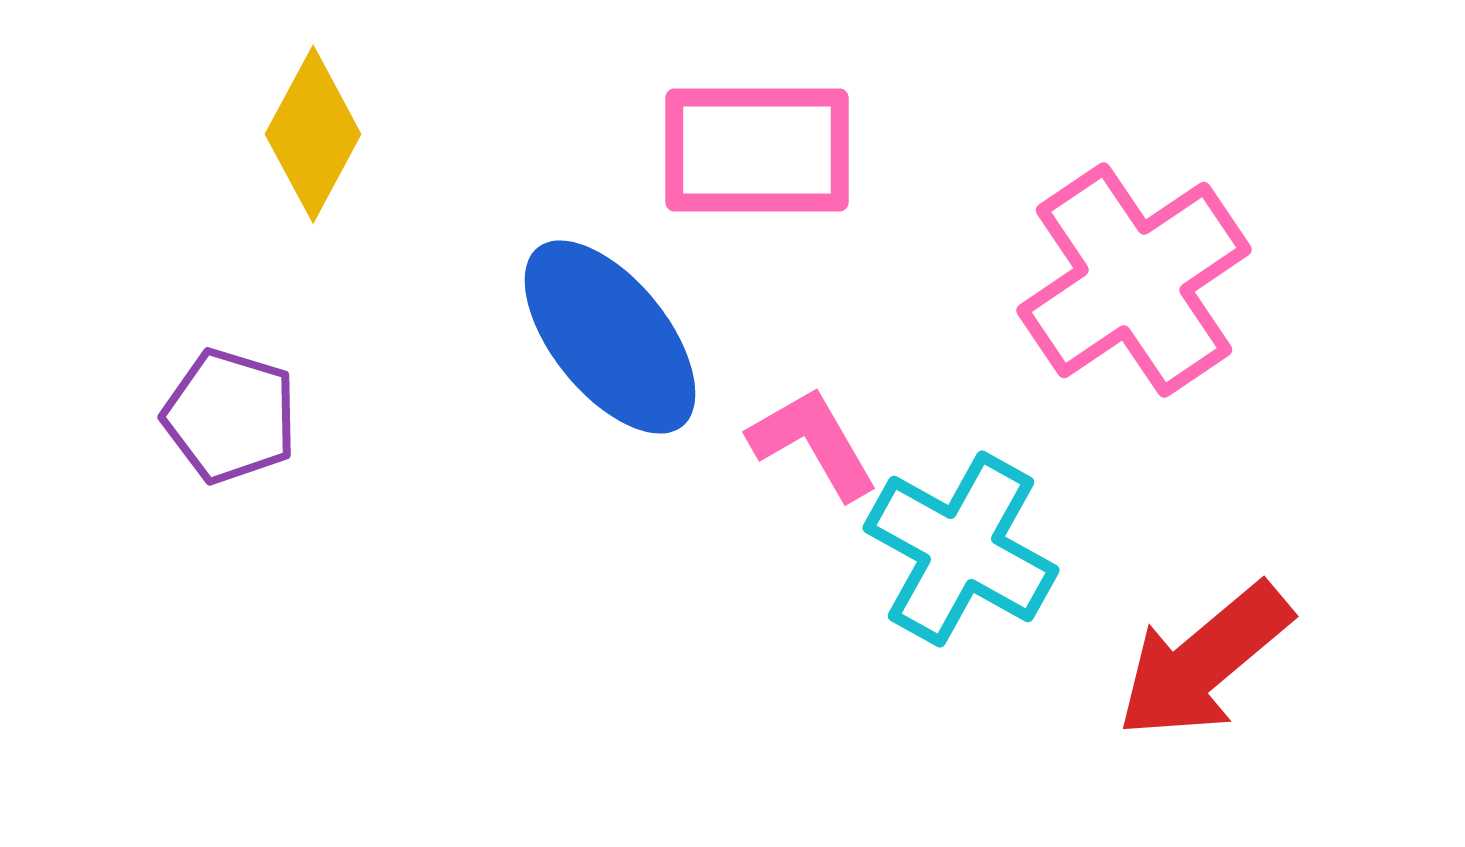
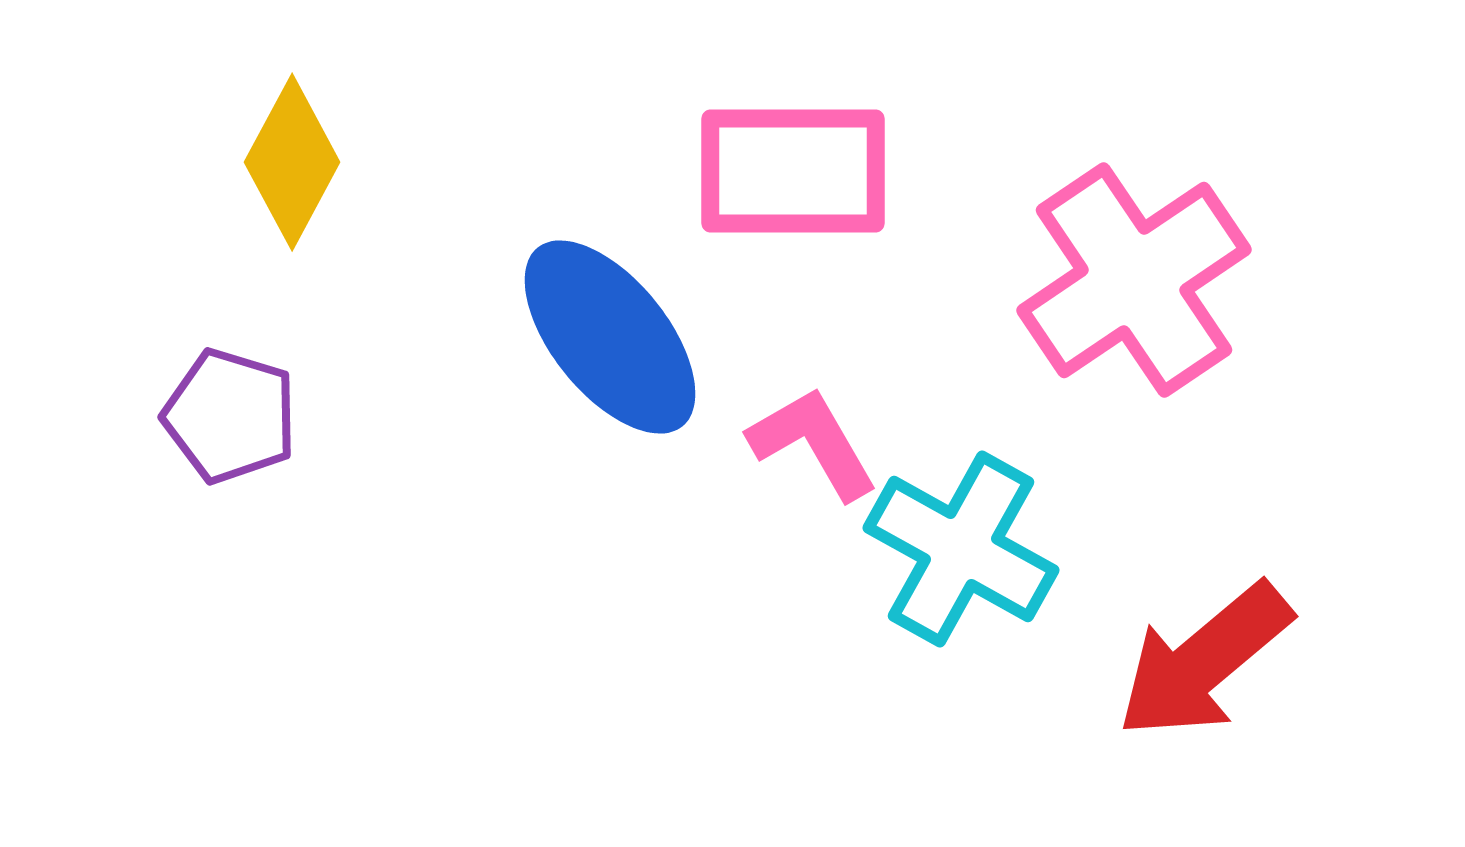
yellow diamond: moved 21 px left, 28 px down
pink rectangle: moved 36 px right, 21 px down
